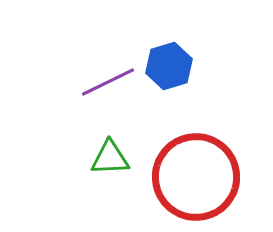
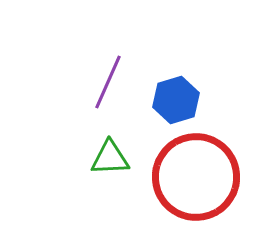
blue hexagon: moved 7 px right, 34 px down
purple line: rotated 40 degrees counterclockwise
